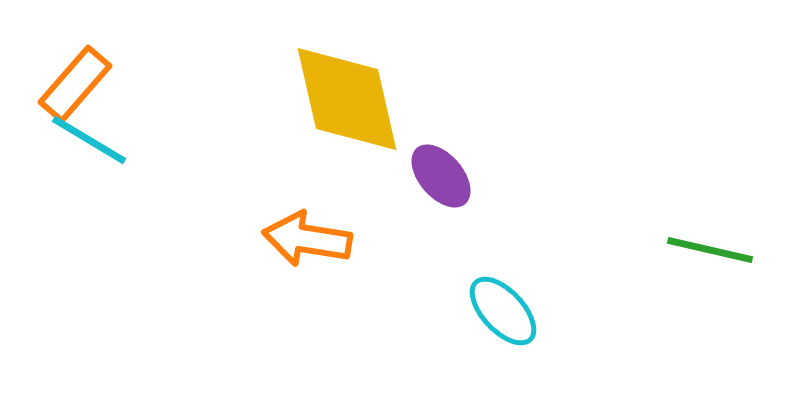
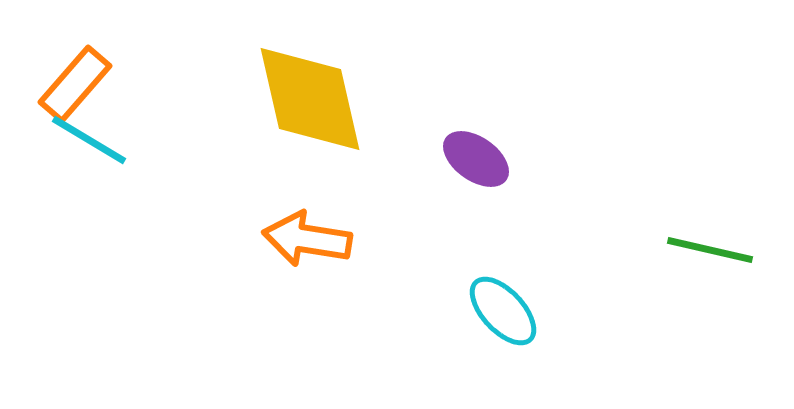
yellow diamond: moved 37 px left
purple ellipse: moved 35 px right, 17 px up; rotated 14 degrees counterclockwise
